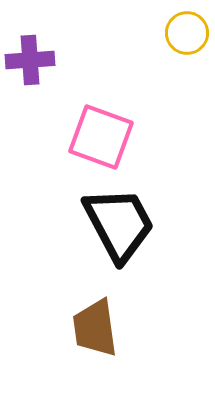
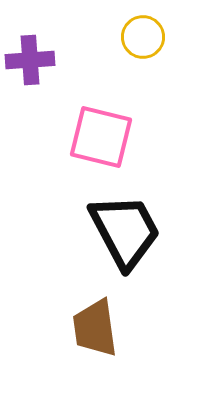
yellow circle: moved 44 px left, 4 px down
pink square: rotated 6 degrees counterclockwise
black trapezoid: moved 6 px right, 7 px down
